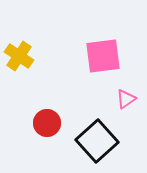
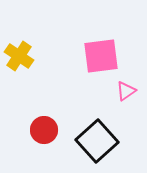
pink square: moved 2 px left
pink triangle: moved 8 px up
red circle: moved 3 px left, 7 px down
